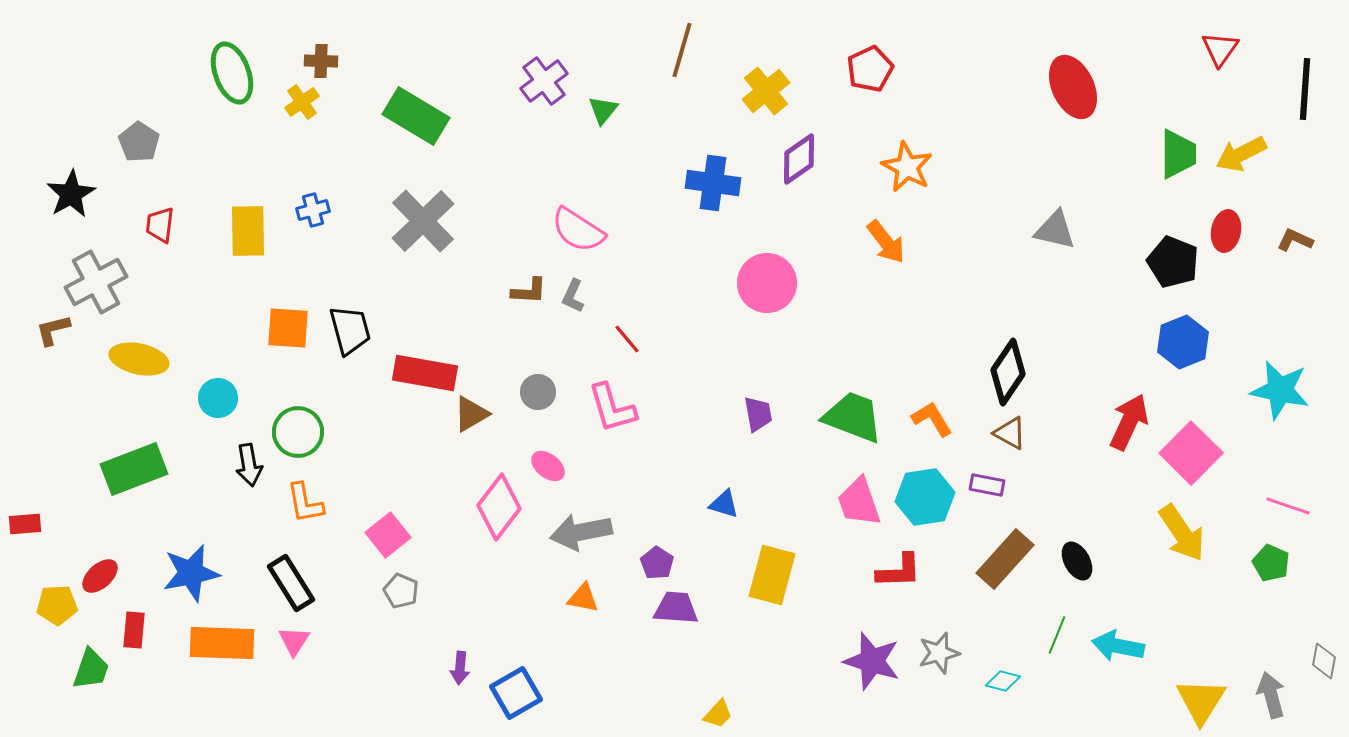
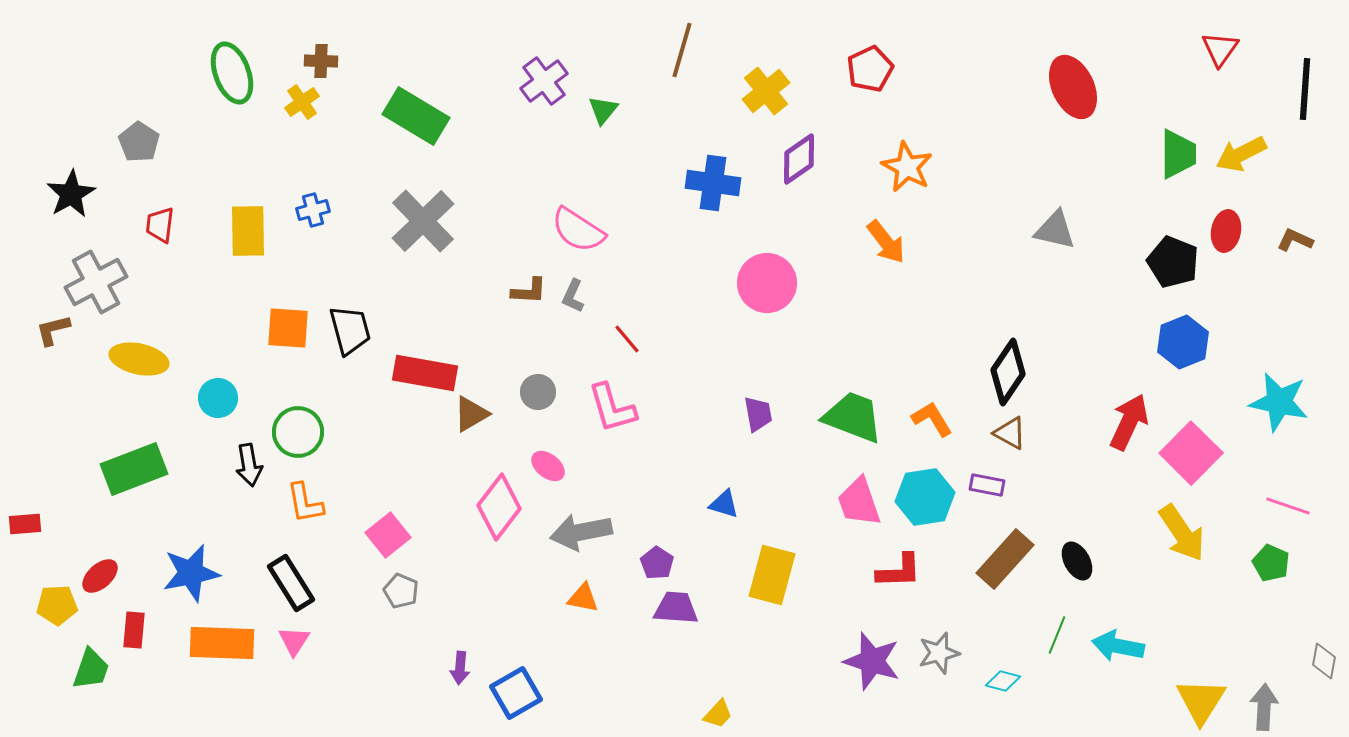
cyan star at (1280, 390): moved 1 px left, 12 px down
gray arrow at (1271, 695): moved 7 px left, 12 px down; rotated 18 degrees clockwise
